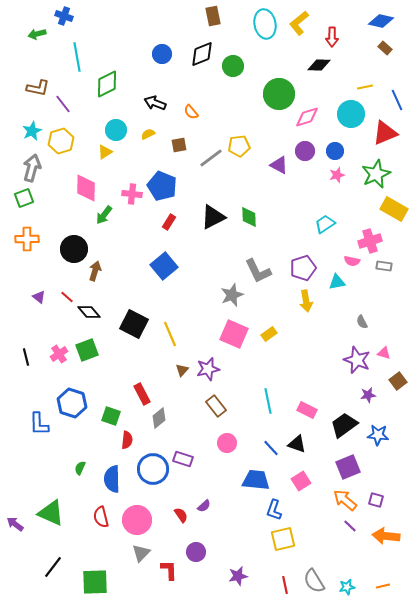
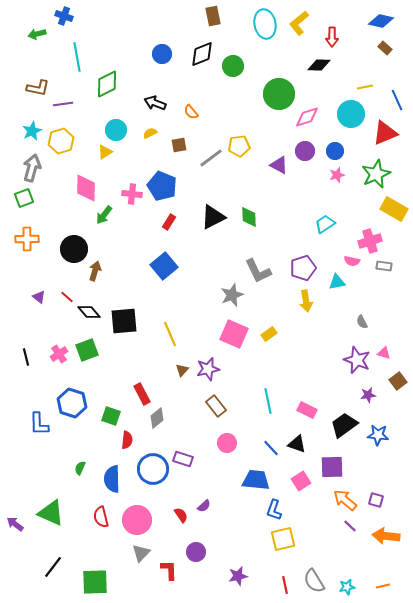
purple line at (63, 104): rotated 60 degrees counterclockwise
yellow semicircle at (148, 134): moved 2 px right, 1 px up
black square at (134, 324): moved 10 px left, 3 px up; rotated 32 degrees counterclockwise
gray diamond at (159, 418): moved 2 px left
purple square at (348, 467): moved 16 px left; rotated 20 degrees clockwise
